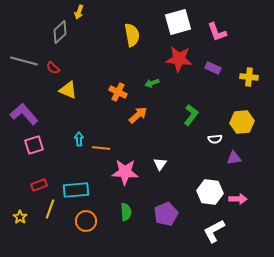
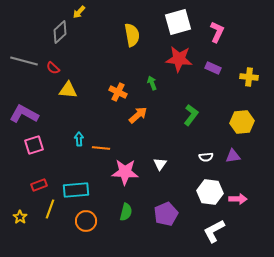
yellow arrow: rotated 24 degrees clockwise
pink L-shape: rotated 135 degrees counterclockwise
green arrow: rotated 88 degrees clockwise
yellow triangle: rotated 18 degrees counterclockwise
purple L-shape: rotated 20 degrees counterclockwise
white semicircle: moved 9 px left, 18 px down
purple triangle: moved 1 px left, 2 px up
green semicircle: rotated 18 degrees clockwise
